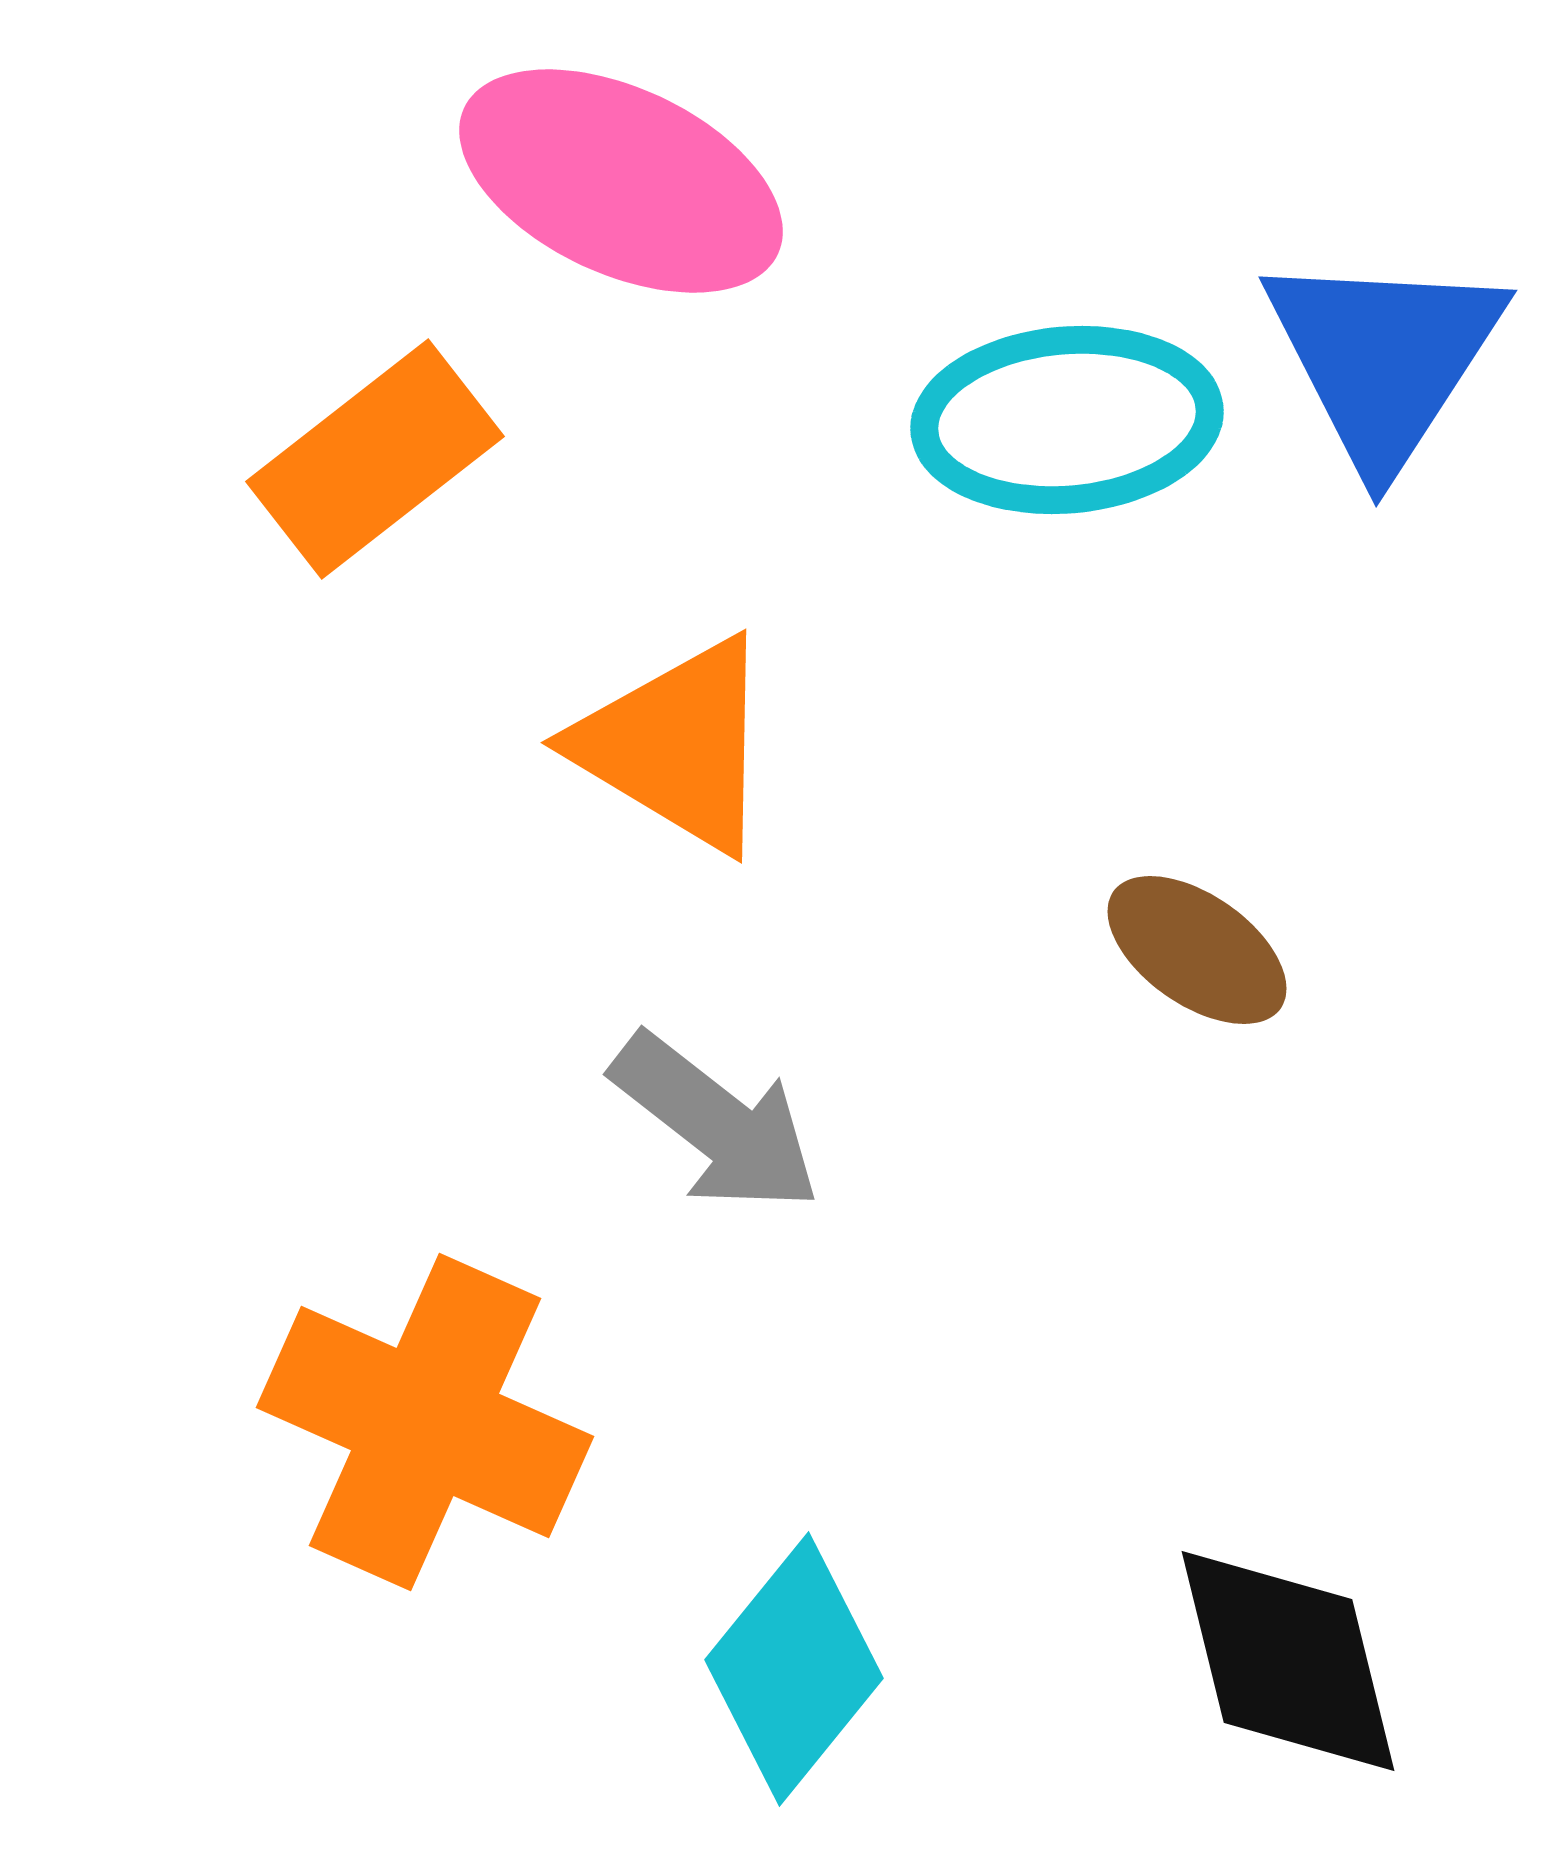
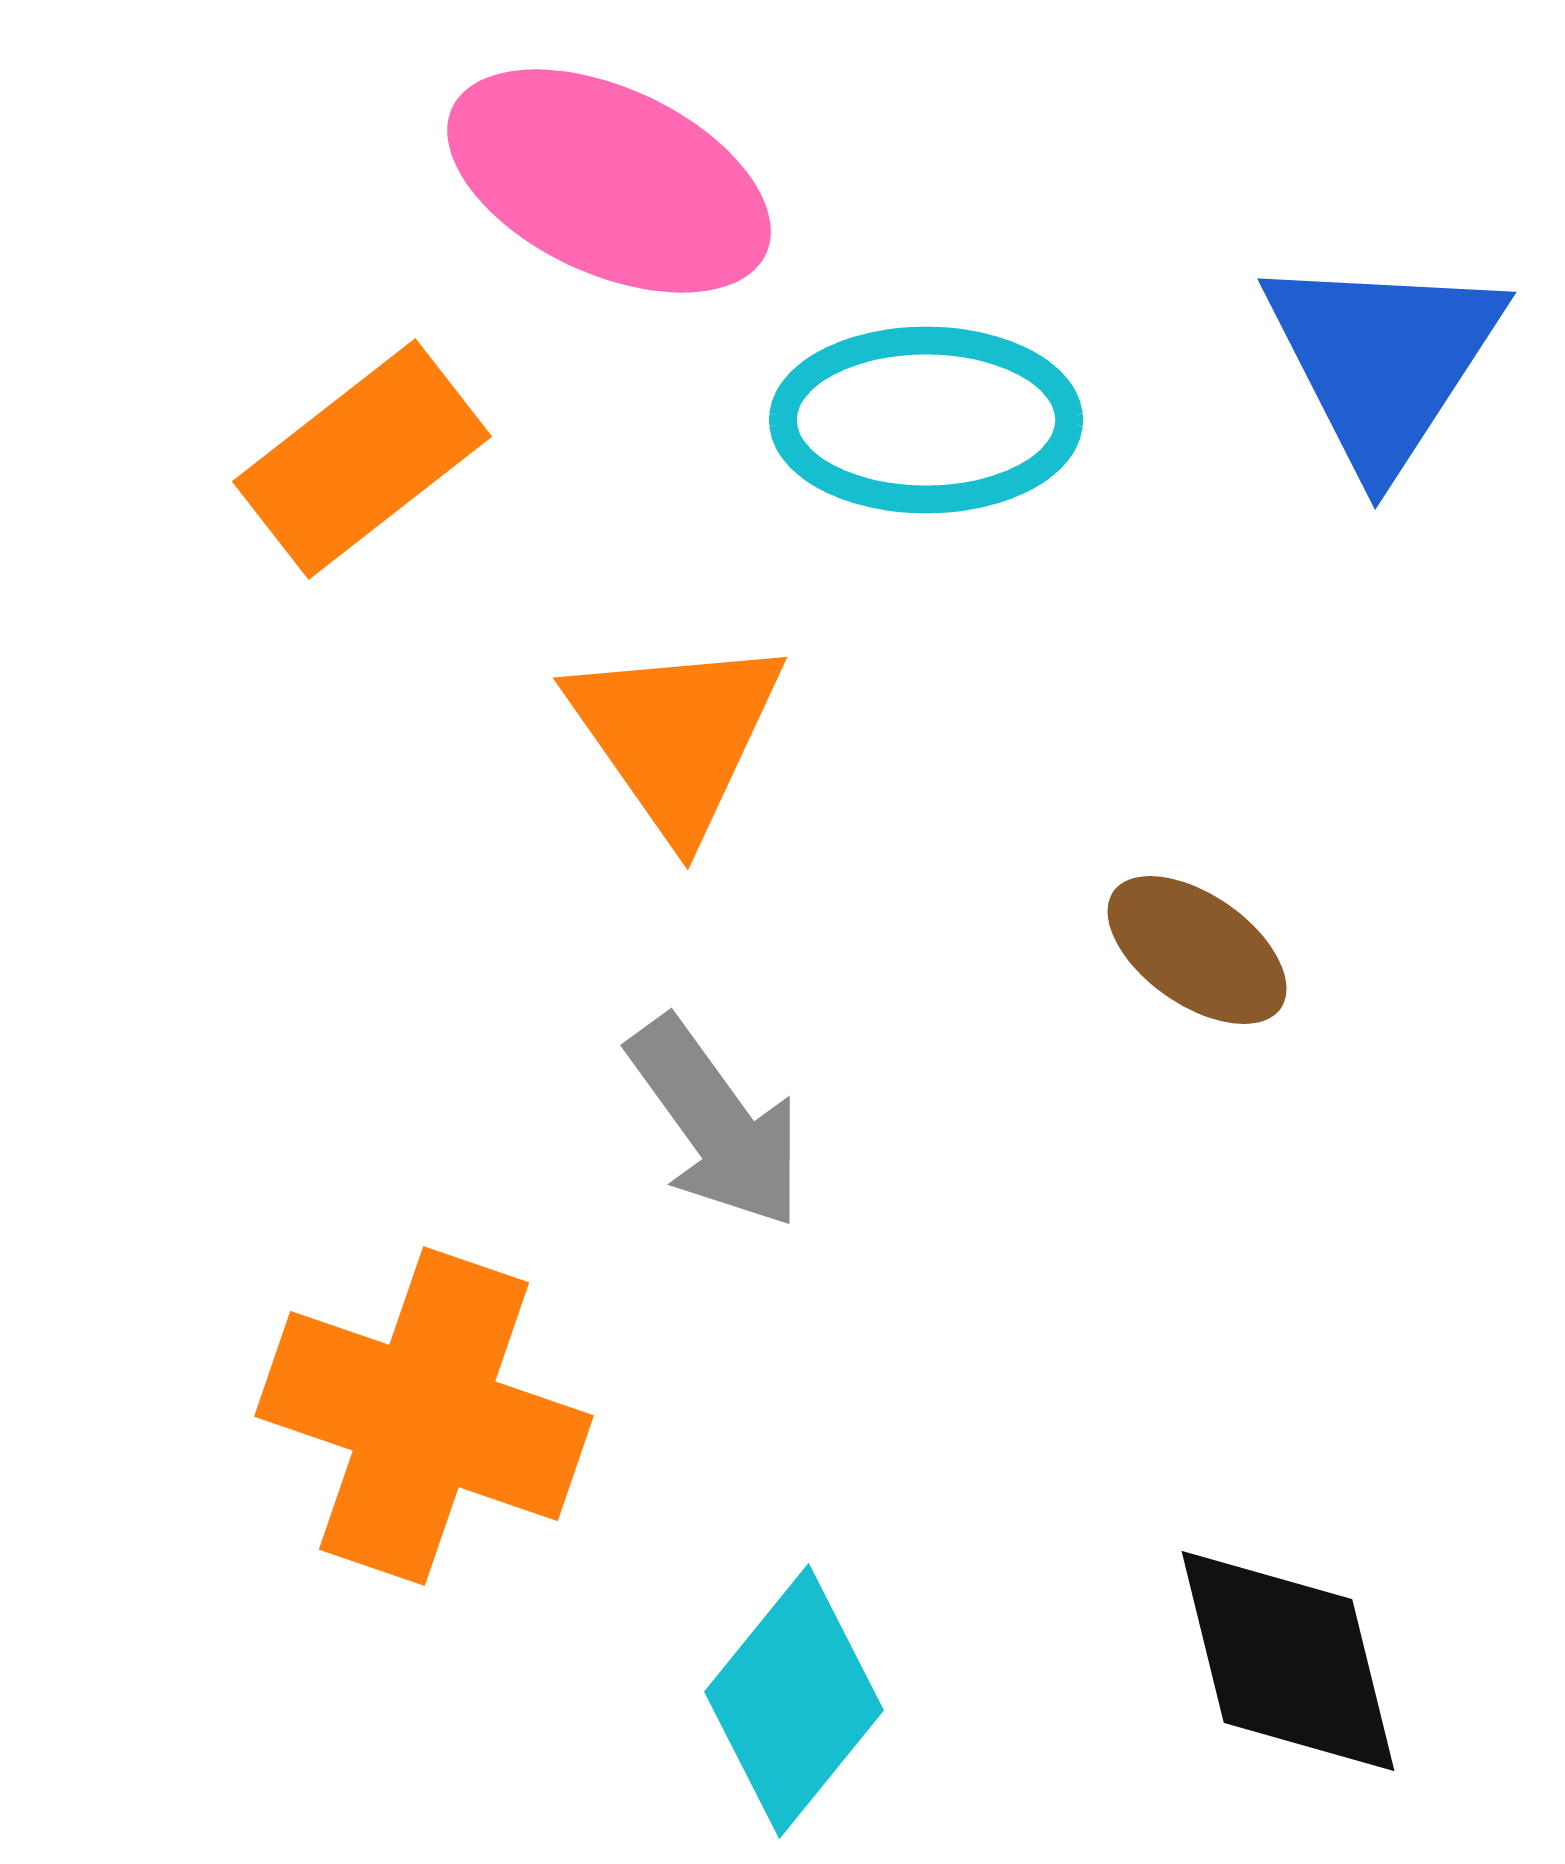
pink ellipse: moved 12 px left
blue triangle: moved 1 px left, 2 px down
cyan ellipse: moved 141 px left; rotated 5 degrees clockwise
orange rectangle: moved 13 px left
orange triangle: moved 10 px up; rotated 24 degrees clockwise
gray arrow: rotated 16 degrees clockwise
orange cross: moved 1 px left, 6 px up; rotated 5 degrees counterclockwise
cyan diamond: moved 32 px down
